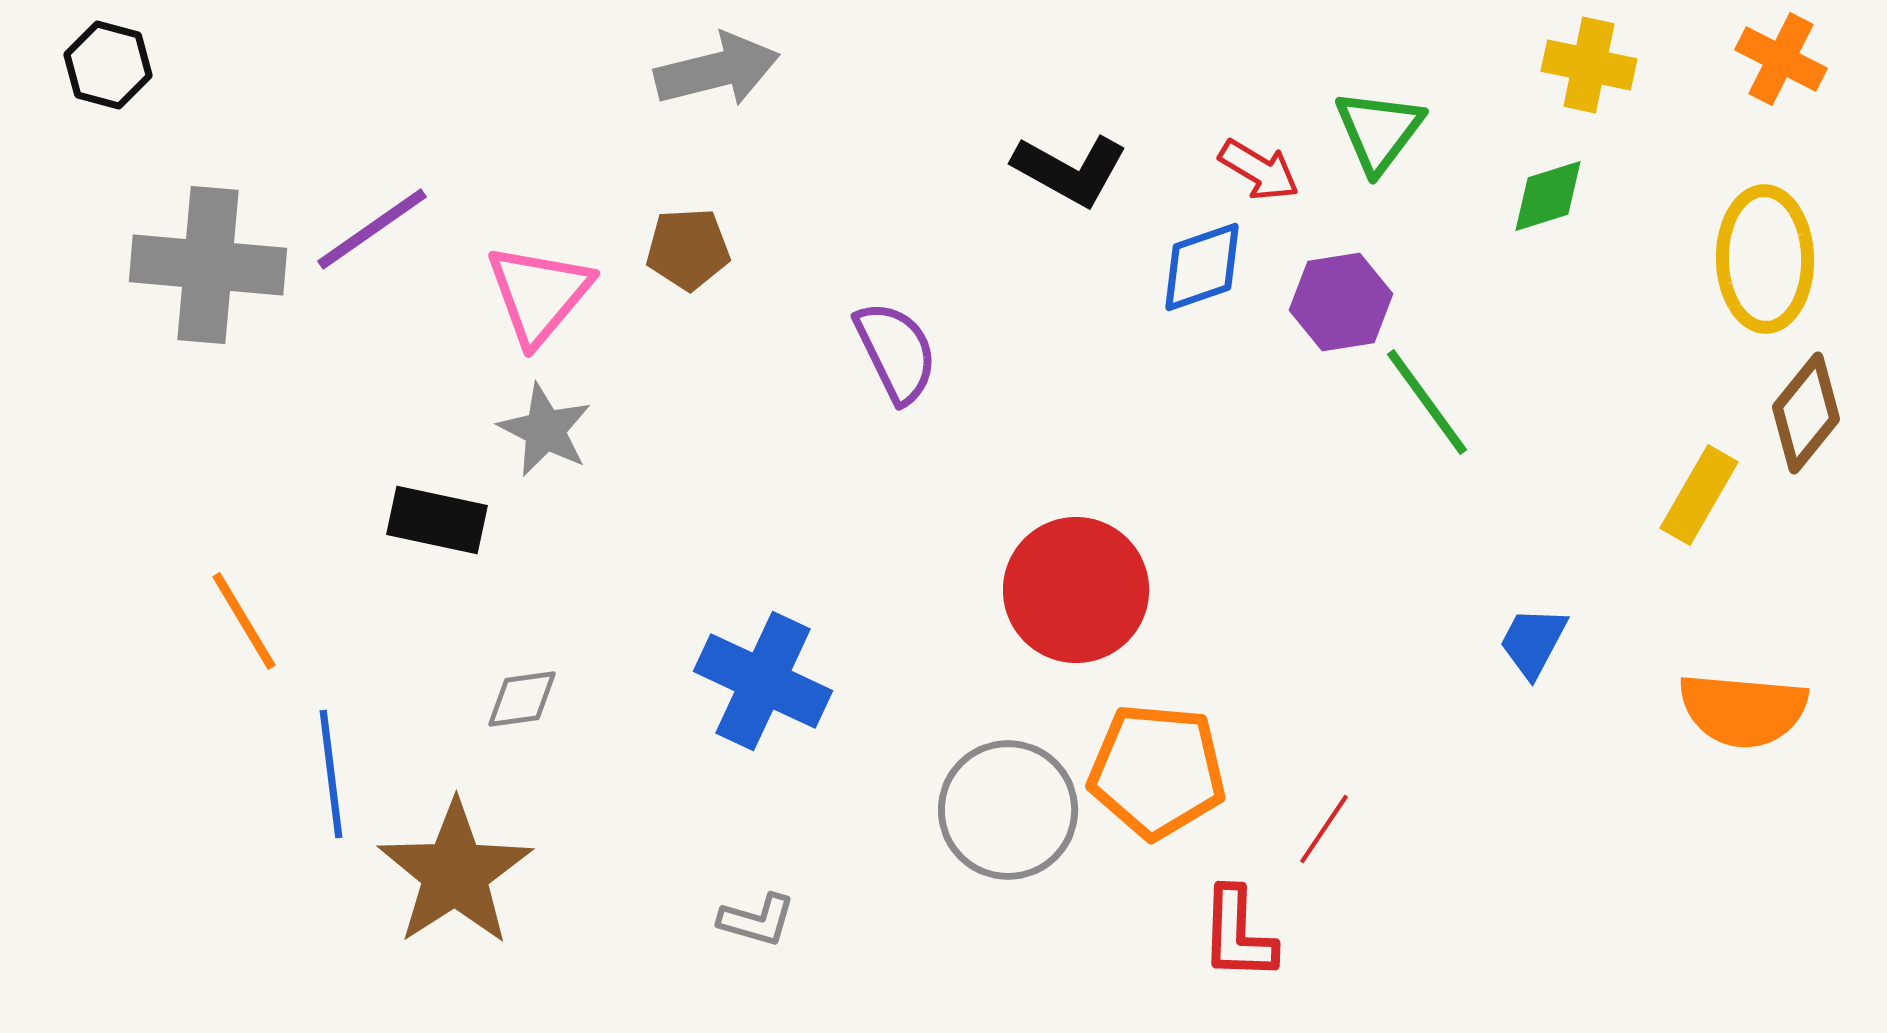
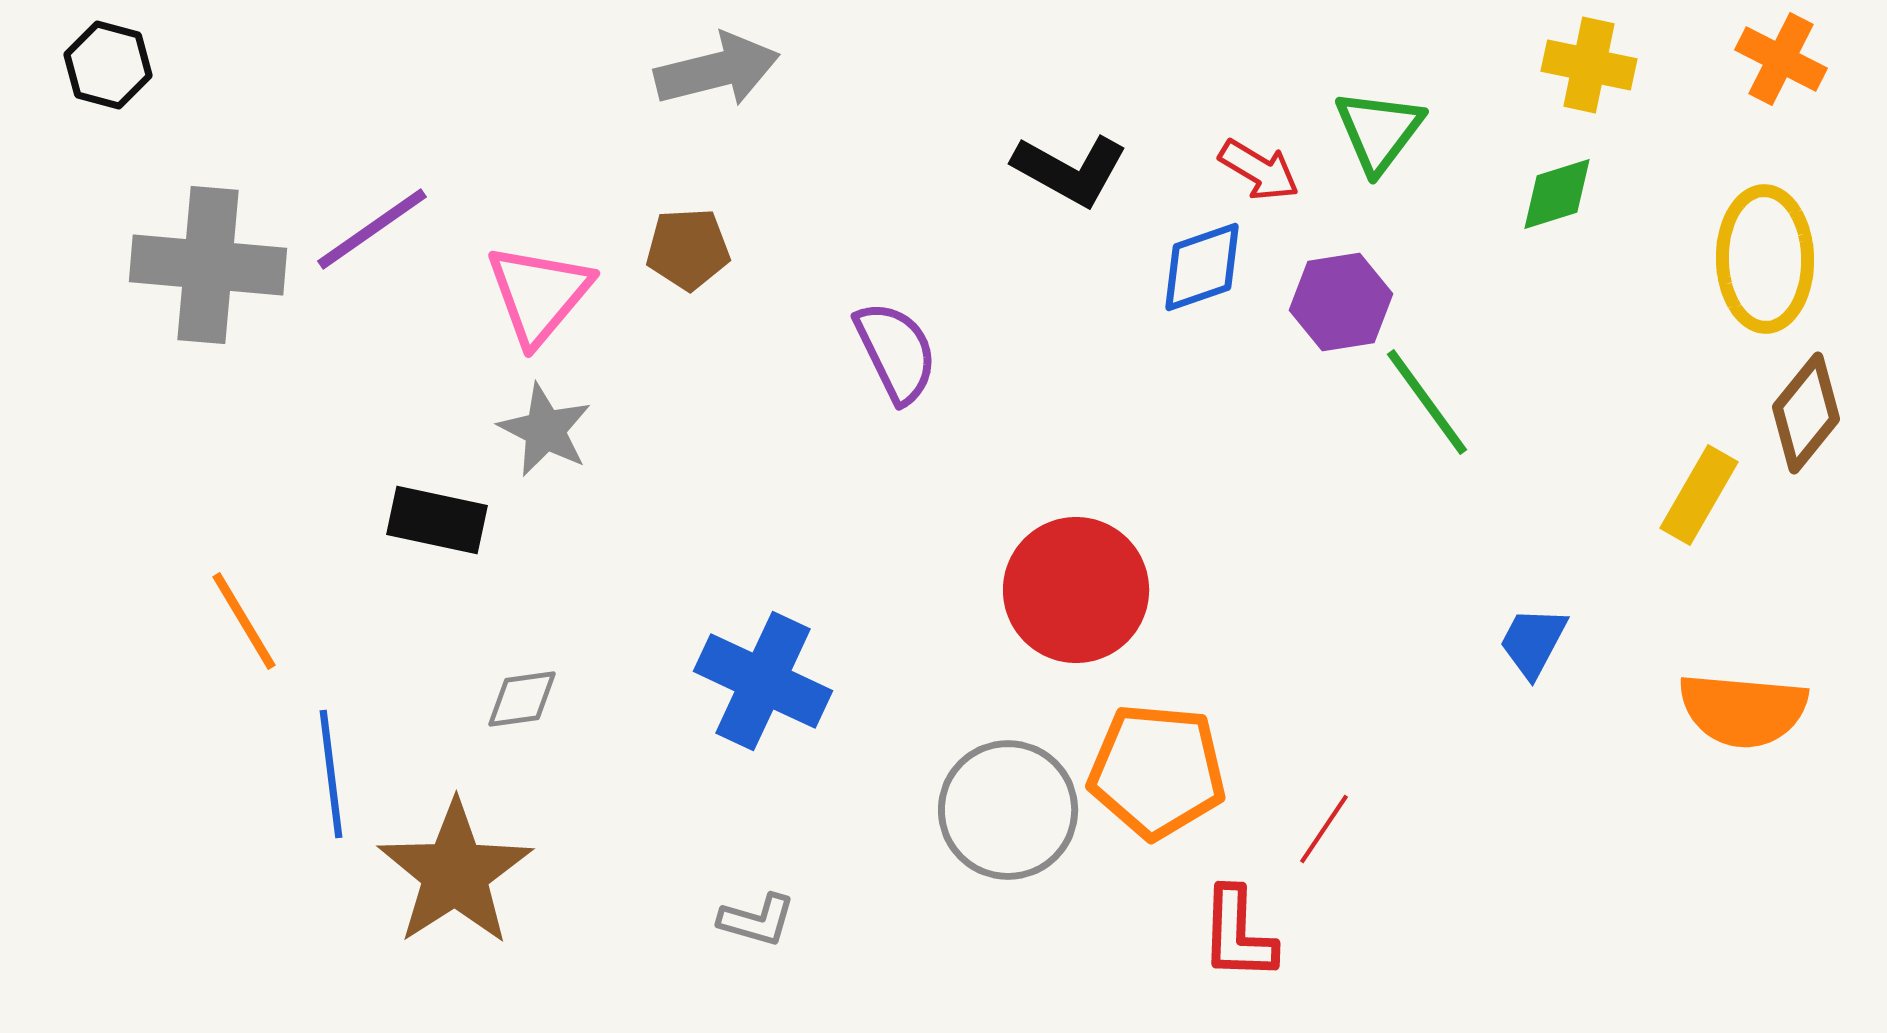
green diamond: moved 9 px right, 2 px up
